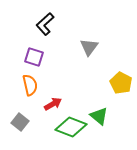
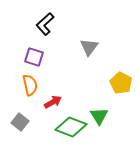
red arrow: moved 2 px up
green triangle: rotated 18 degrees clockwise
